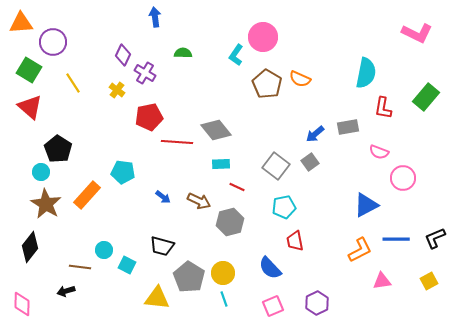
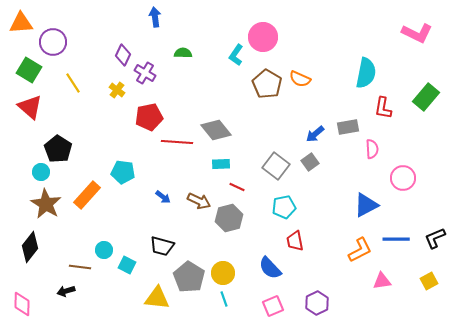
pink semicircle at (379, 152): moved 7 px left, 3 px up; rotated 114 degrees counterclockwise
gray hexagon at (230, 222): moved 1 px left, 4 px up
